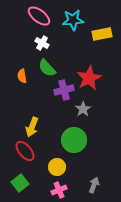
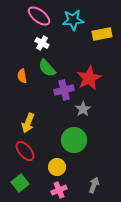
yellow arrow: moved 4 px left, 4 px up
